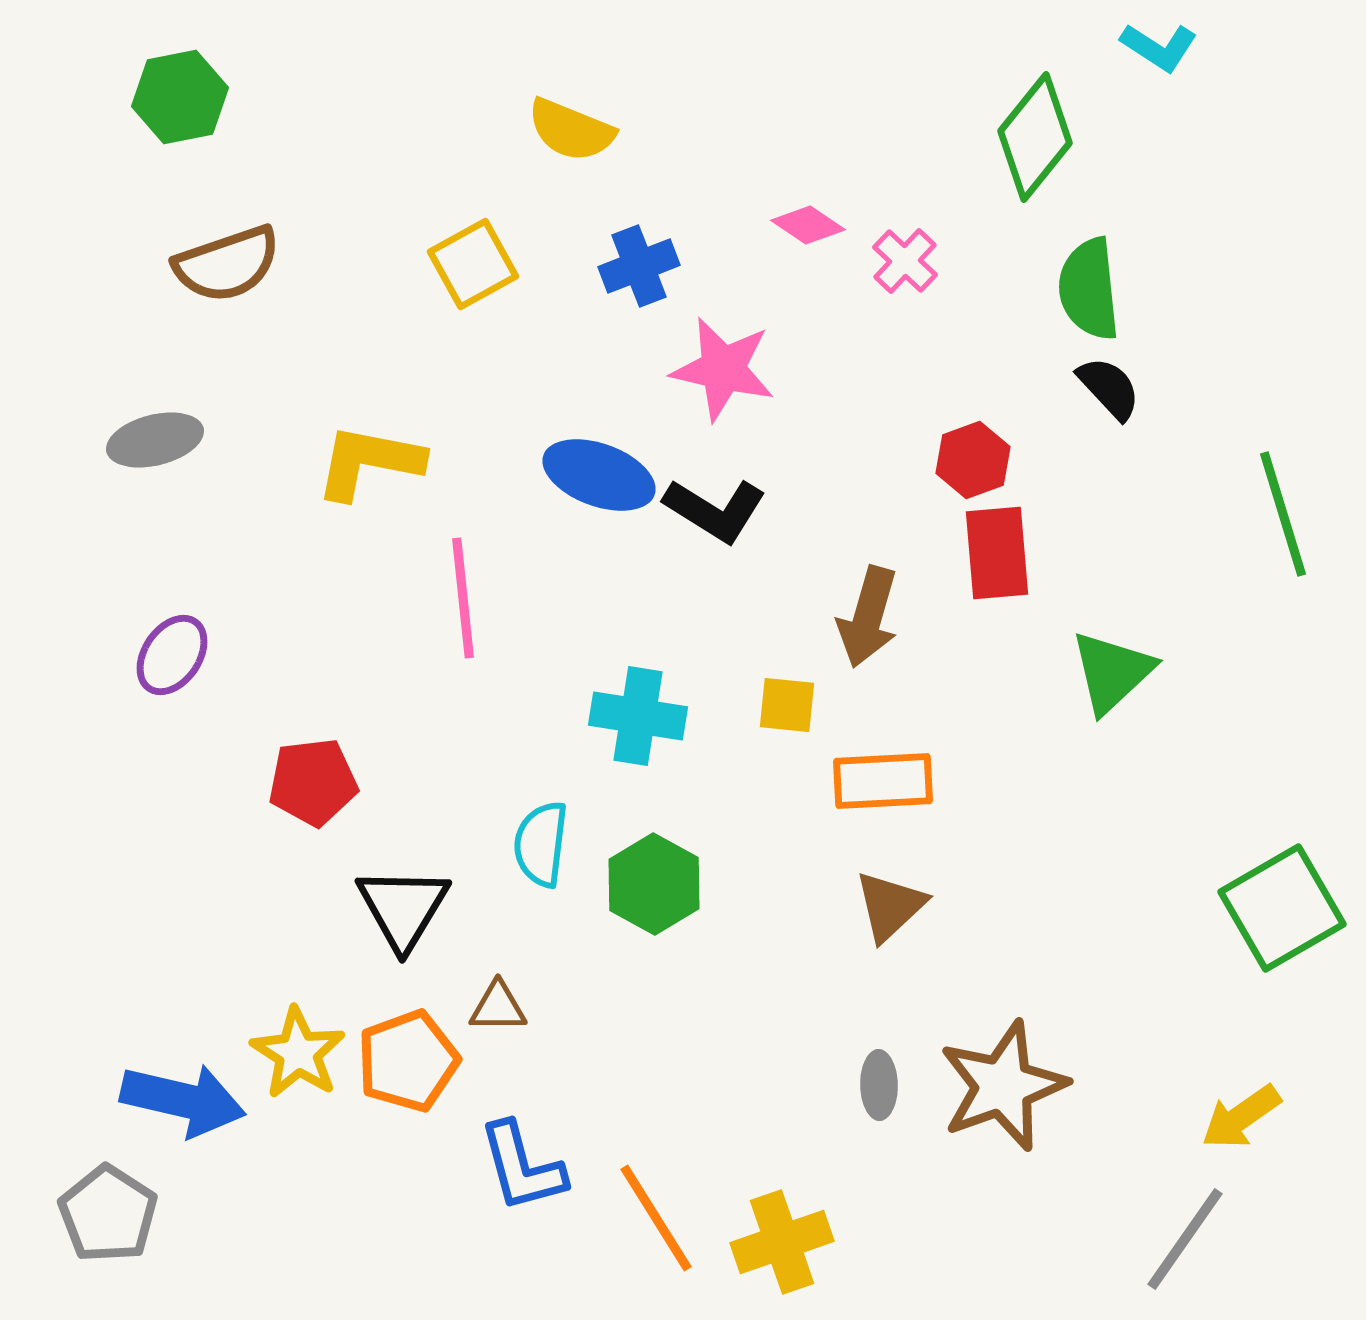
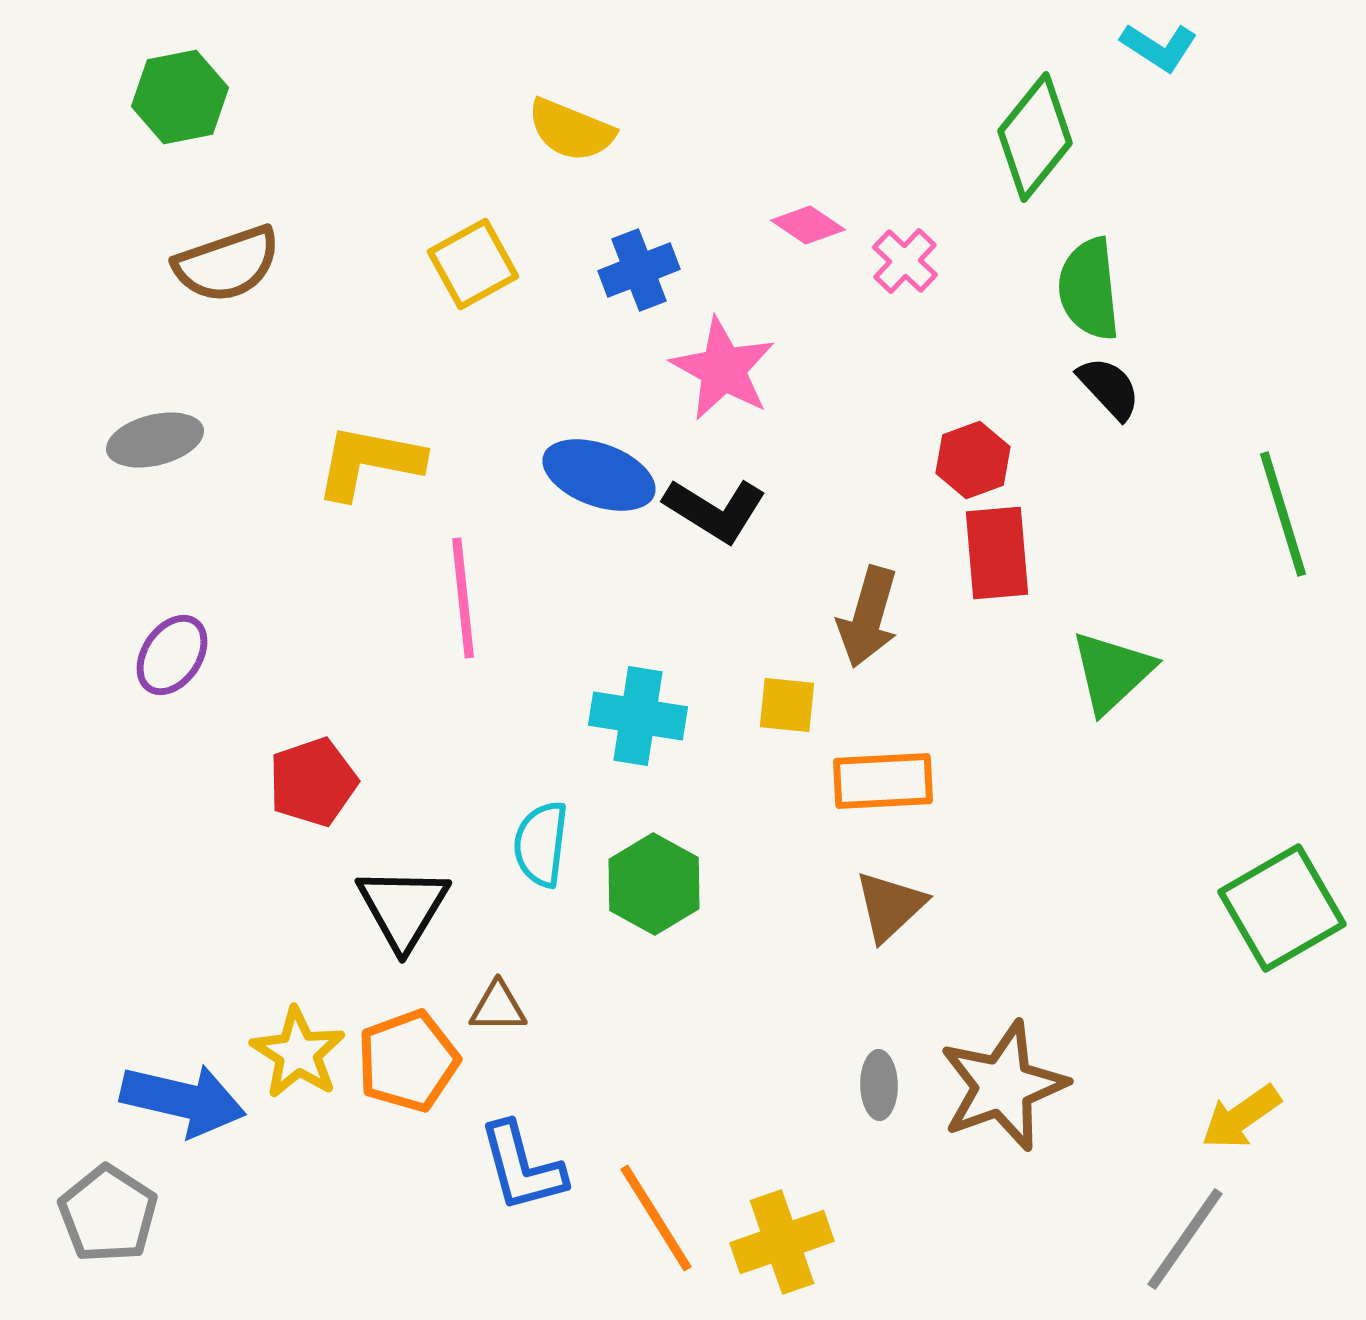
blue cross at (639, 266): moved 4 px down
pink star at (723, 369): rotated 16 degrees clockwise
red pentagon at (313, 782): rotated 12 degrees counterclockwise
